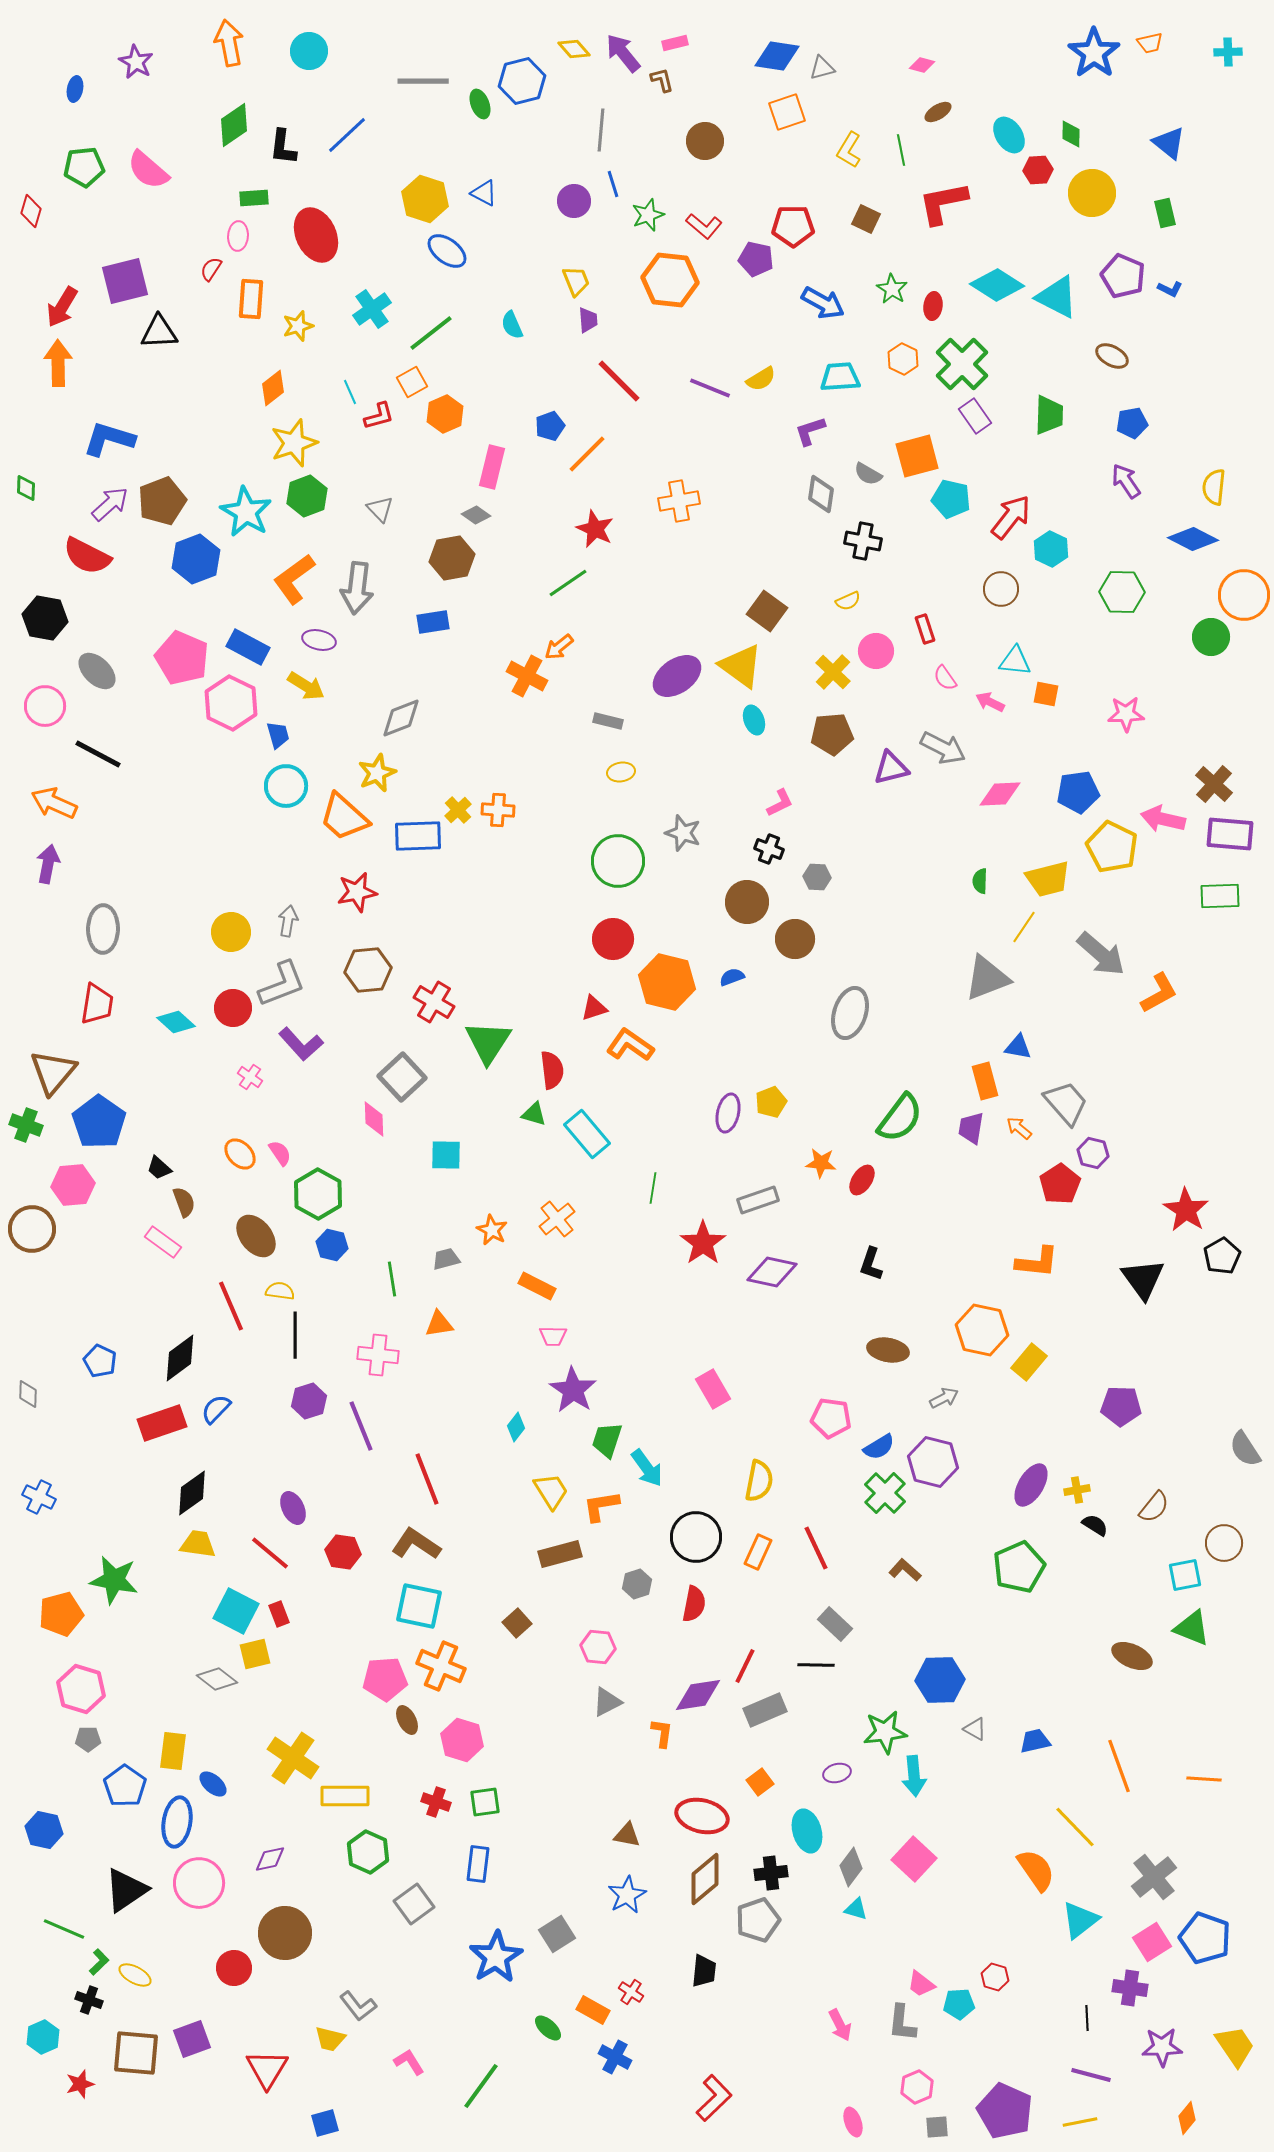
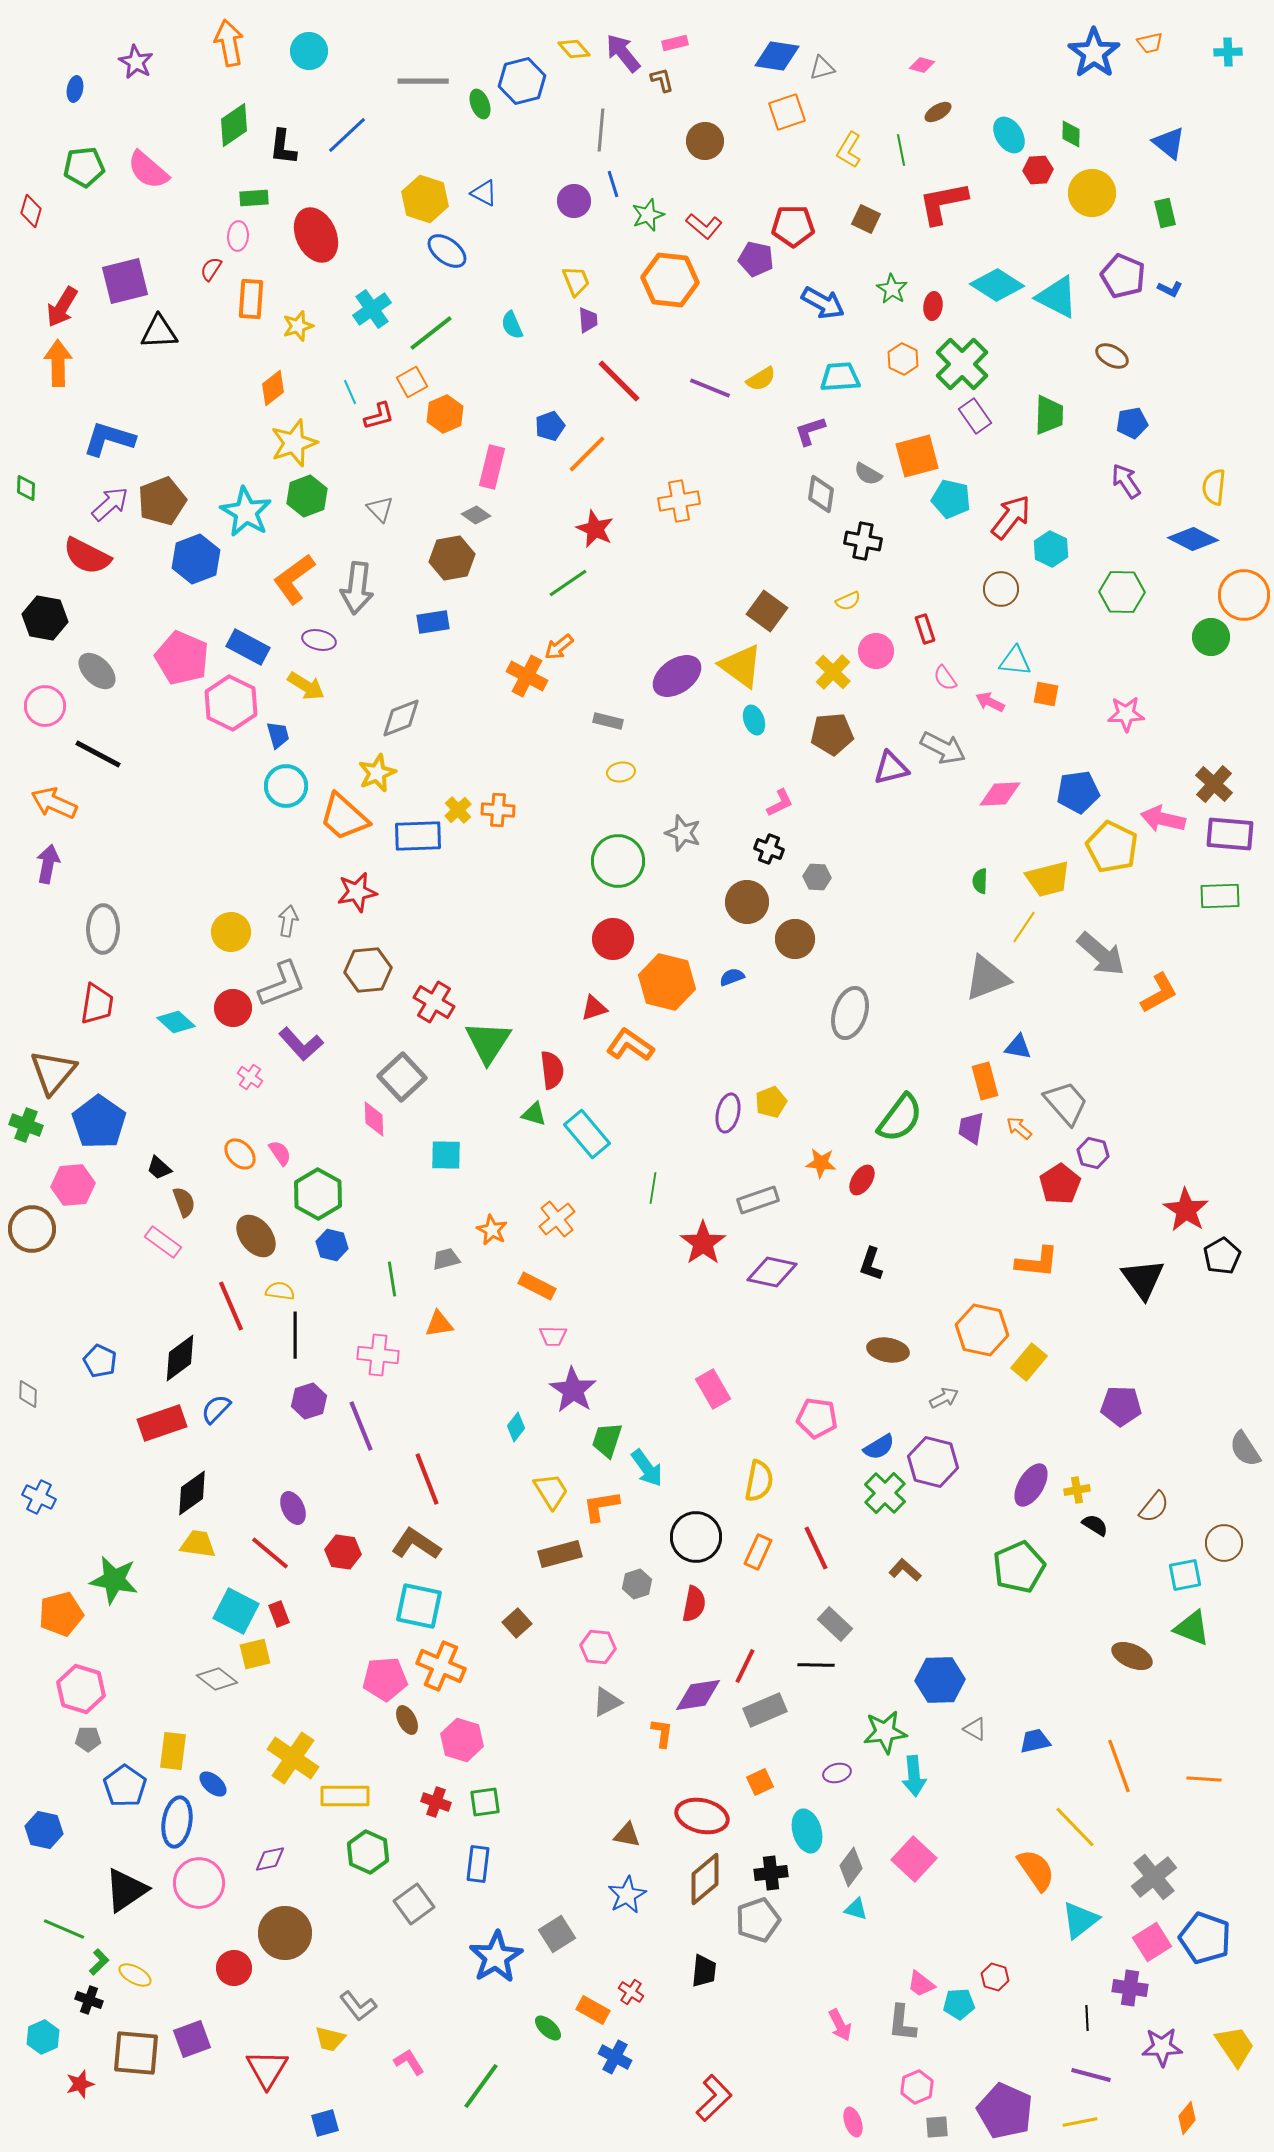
pink pentagon at (831, 1418): moved 14 px left
orange square at (760, 1782): rotated 12 degrees clockwise
